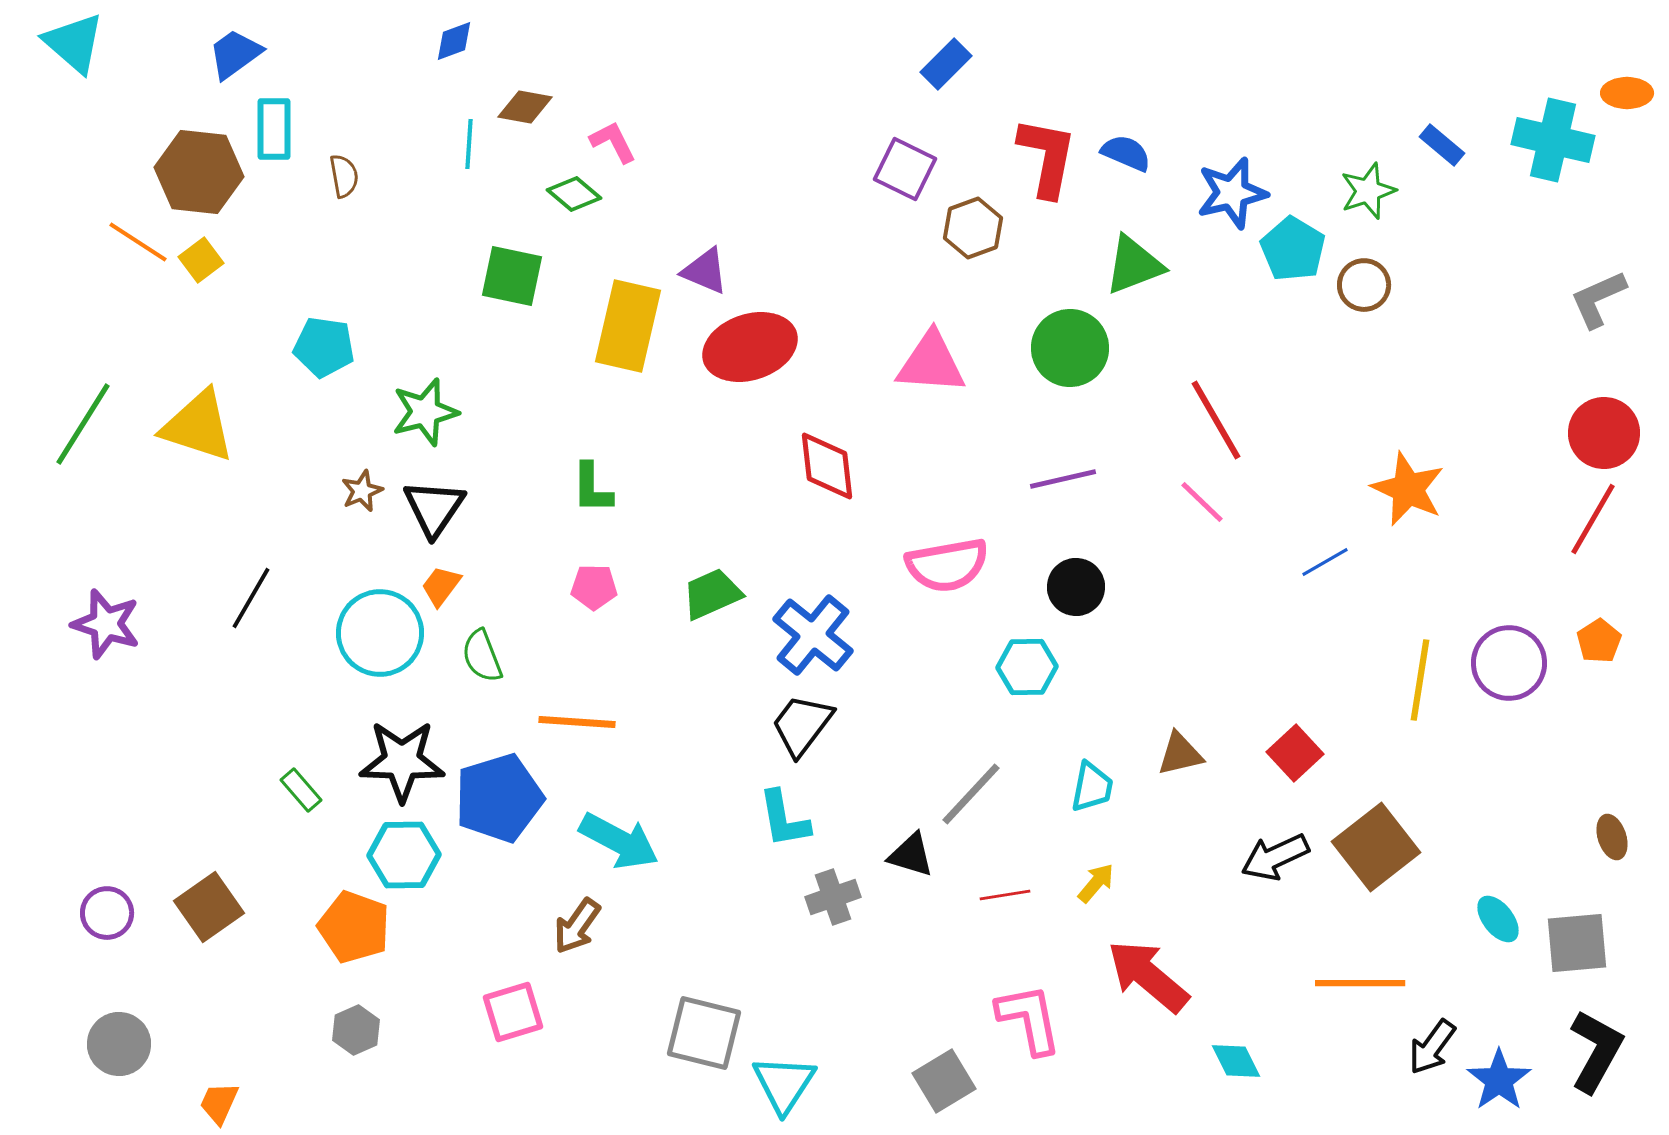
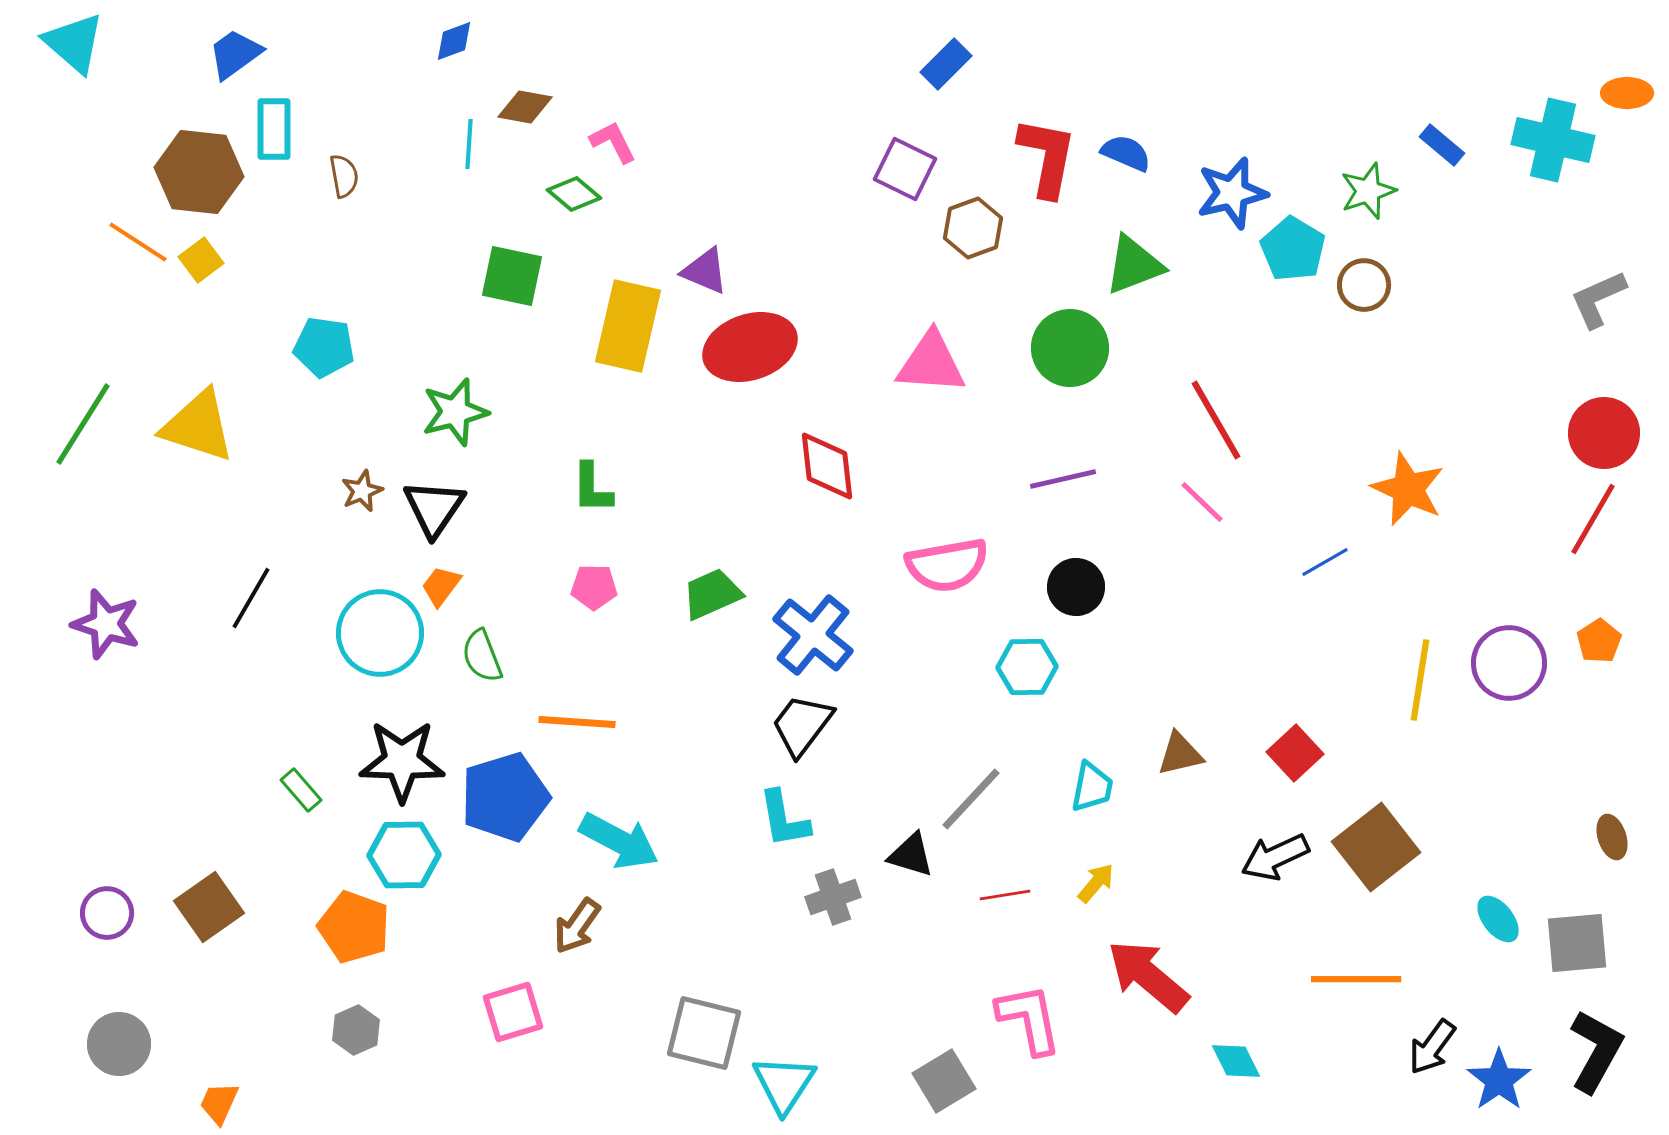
green star at (425, 412): moved 30 px right
gray line at (971, 794): moved 5 px down
blue pentagon at (499, 798): moved 6 px right, 1 px up
orange line at (1360, 983): moved 4 px left, 4 px up
